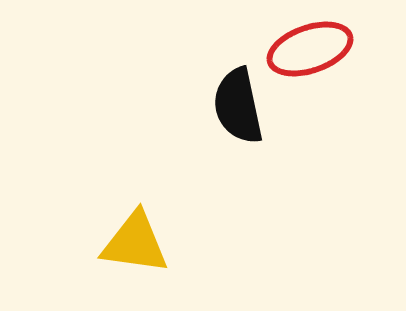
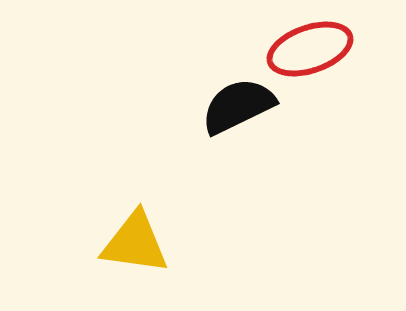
black semicircle: rotated 76 degrees clockwise
